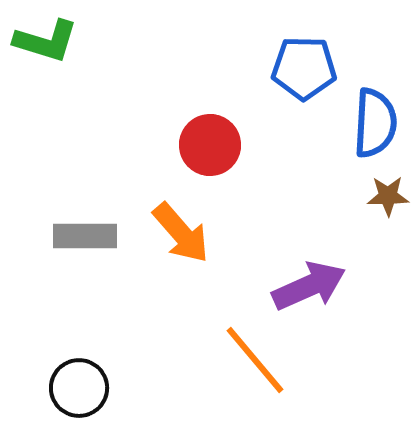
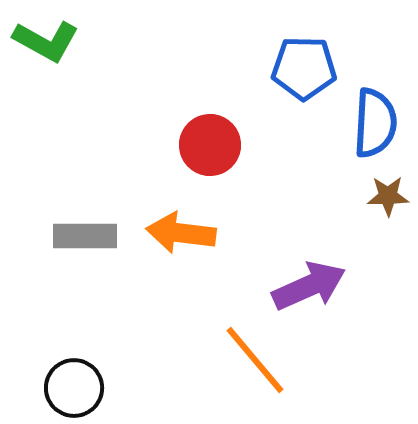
green L-shape: rotated 12 degrees clockwise
orange arrow: rotated 138 degrees clockwise
black circle: moved 5 px left
